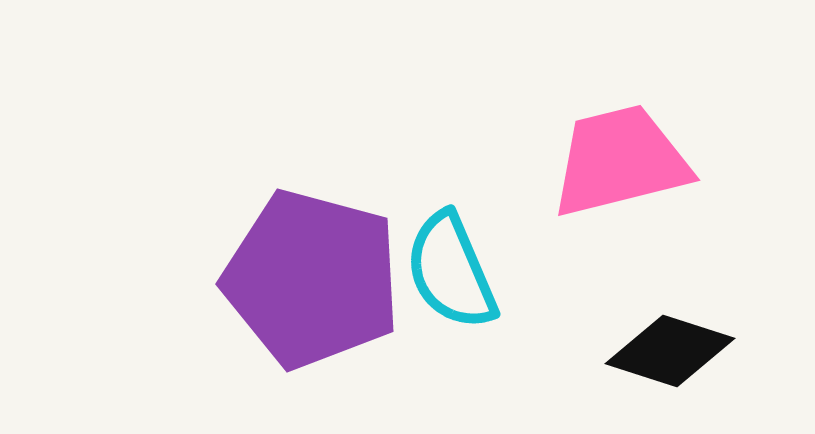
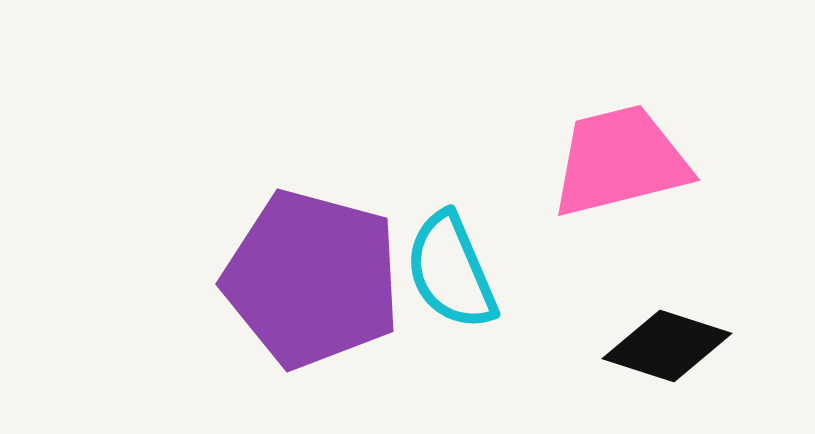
black diamond: moved 3 px left, 5 px up
